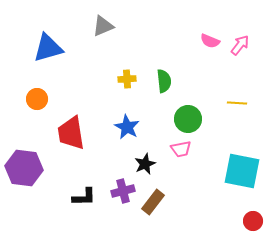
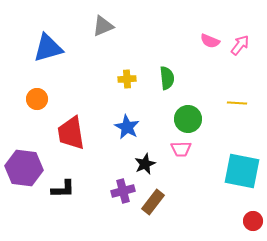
green semicircle: moved 3 px right, 3 px up
pink trapezoid: rotated 10 degrees clockwise
black L-shape: moved 21 px left, 8 px up
